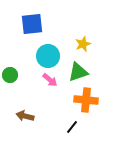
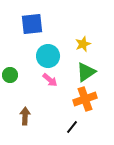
green triangle: moved 8 px right; rotated 15 degrees counterclockwise
orange cross: moved 1 px left, 1 px up; rotated 25 degrees counterclockwise
brown arrow: rotated 78 degrees clockwise
